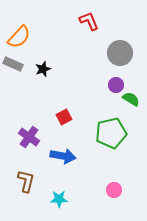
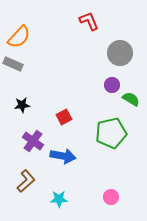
black star: moved 21 px left, 36 px down; rotated 14 degrees clockwise
purple circle: moved 4 px left
purple cross: moved 4 px right, 4 px down
brown L-shape: rotated 35 degrees clockwise
pink circle: moved 3 px left, 7 px down
